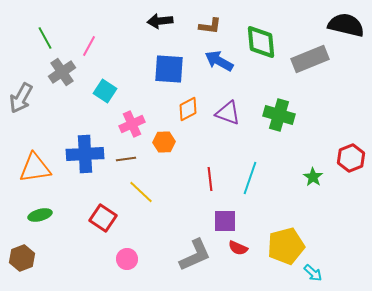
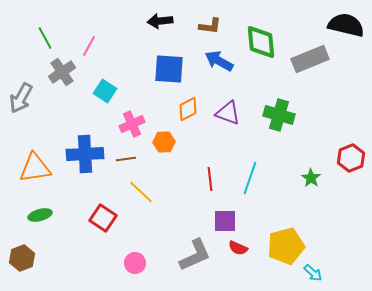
green star: moved 2 px left, 1 px down
pink circle: moved 8 px right, 4 px down
